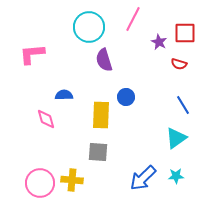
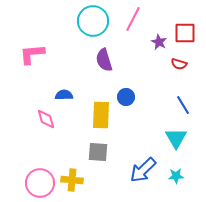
cyan circle: moved 4 px right, 6 px up
cyan triangle: rotated 25 degrees counterclockwise
blue arrow: moved 8 px up
